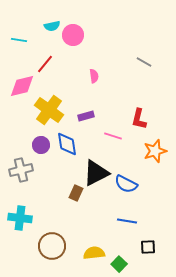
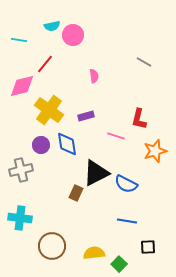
pink line: moved 3 px right
